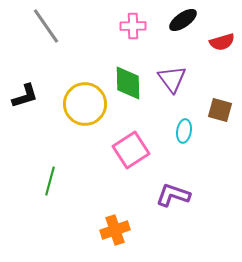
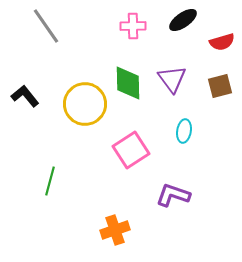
black L-shape: rotated 112 degrees counterclockwise
brown square: moved 24 px up; rotated 30 degrees counterclockwise
